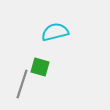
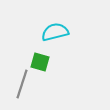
green square: moved 5 px up
